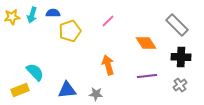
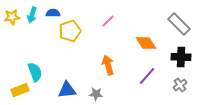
gray rectangle: moved 2 px right, 1 px up
cyan semicircle: rotated 24 degrees clockwise
purple line: rotated 42 degrees counterclockwise
